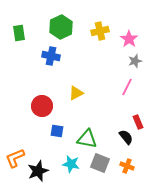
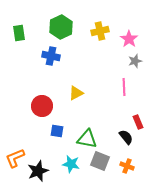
pink line: moved 3 px left; rotated 30 degrees counterclockwise
gray square: moved 2 px up
